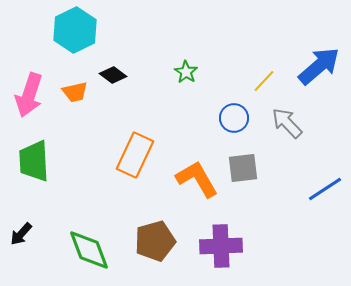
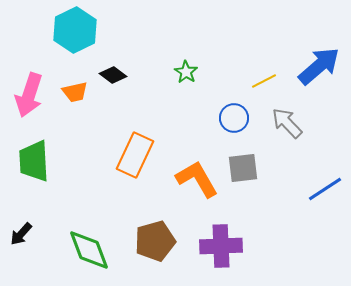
yellow line: rotated 20 degrees clockwise
